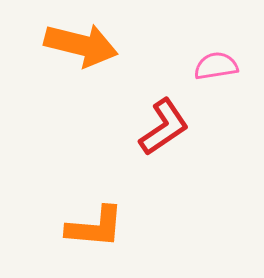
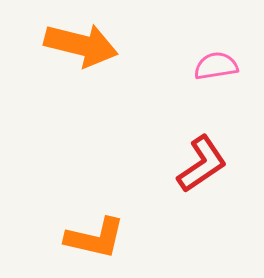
red L-shape: moved 38 px right, 37 px down
orange L-shape: moved 11 px down; rotated 8 degrees clockwise
